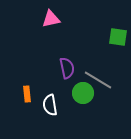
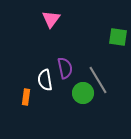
pink triangle: rotated 42 degrees counterclockwise
purple semicircle: moved 2 px left
gray line: rotated 28 degrees clockwise
orange rectangle: moved 1 px left, 3 px down; rotated 14 degrees clockwise
white semicircle: moved 5 px left, 25 px up
